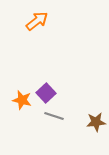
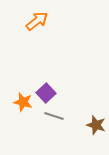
orange star: moved 1 px right, 2 px down
brown star: moved 3 px down; rotated 24 degrees clockwise
